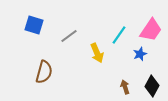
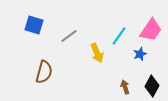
cyan line: moved 1 px down
